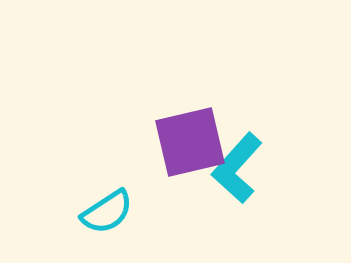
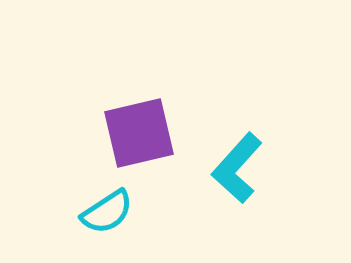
purple square: moved 51 px left, 9 px up
